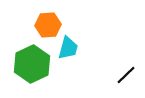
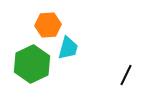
black line: rotated 20 degrees counterclockwise
